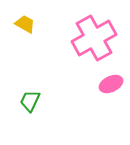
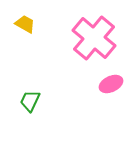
pink cross: rotated 21 degrees counterclockwise
